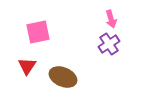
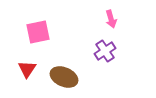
purple cross: moved 4 px left, 7 px down
red triangle: moved 3 px down
brown ellipse: moved 1 px right
